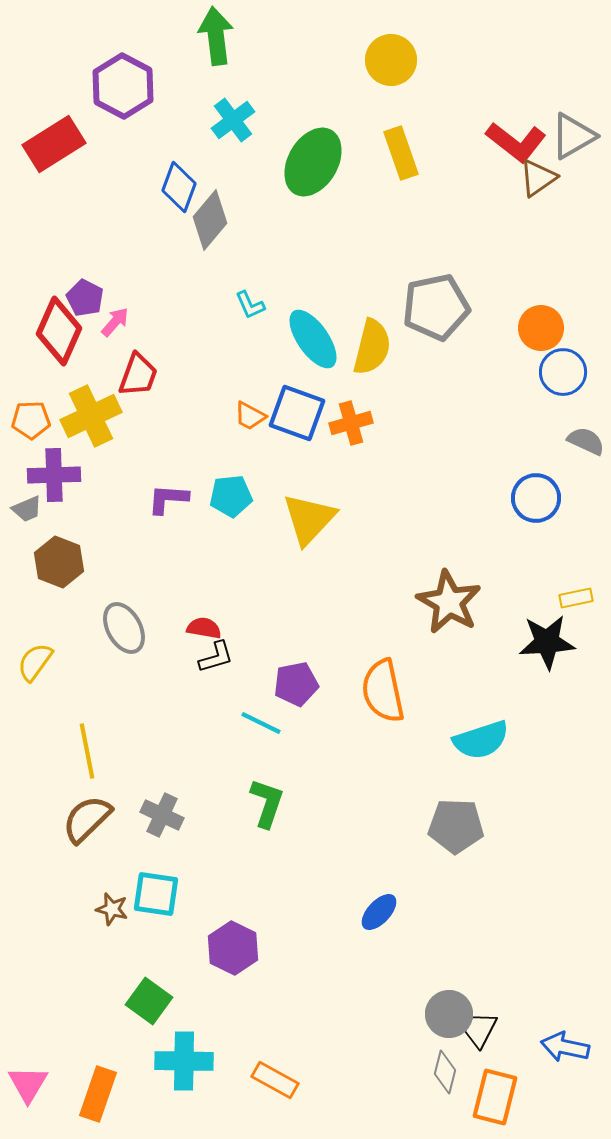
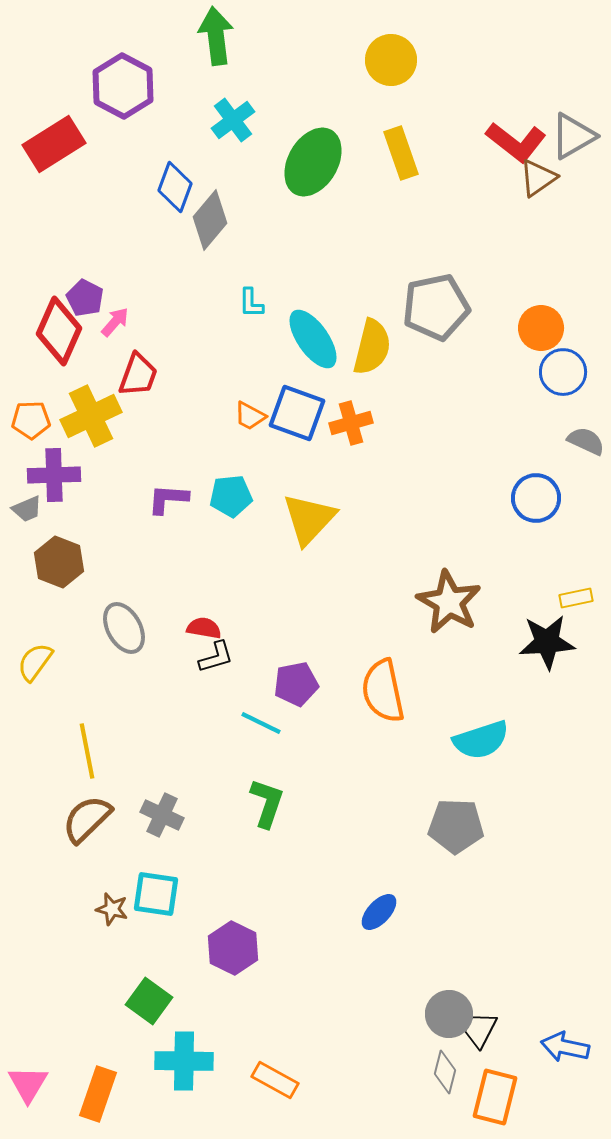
blue diamond at (179, 187): moved 4 px left
cyan L-shape at (250, 305): moved 1 px right, 2 px up; rotated 24 degrees clockwise
